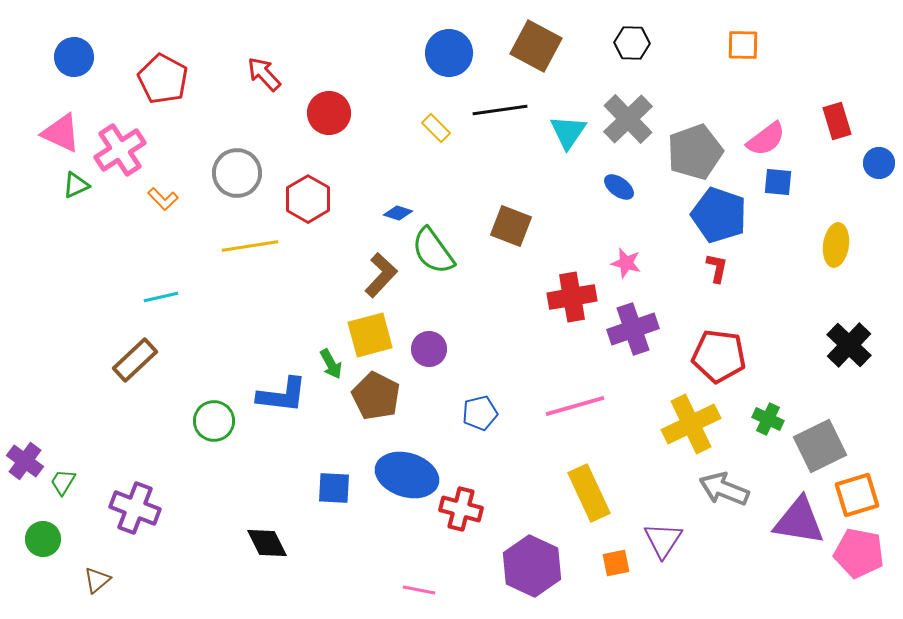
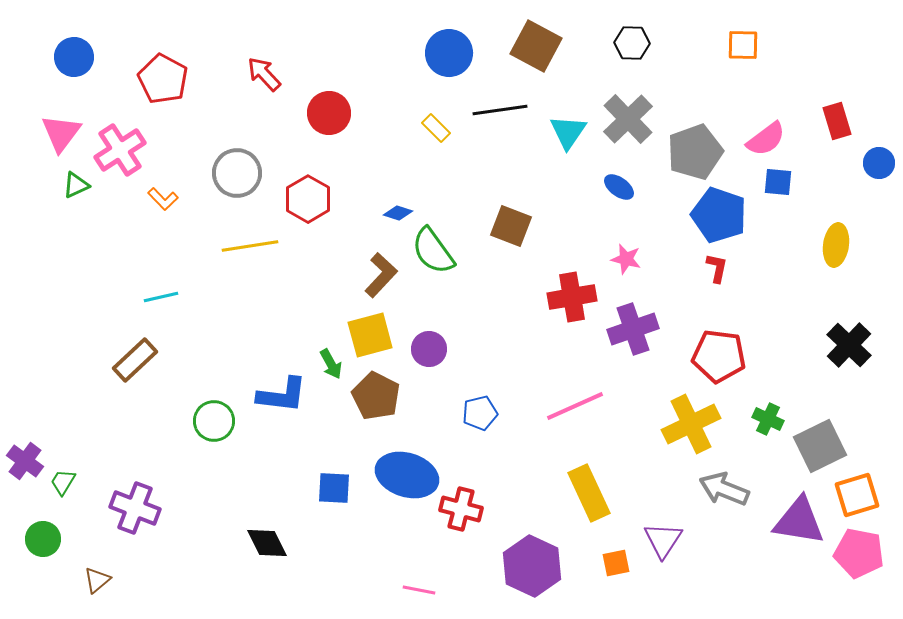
pink triangle at (61, 133): rotated 42 degrees clockwise
pink star at (626, 263): moved 4 px up
pink line at (575, 406): rotated 8 degrees counterclockwise
